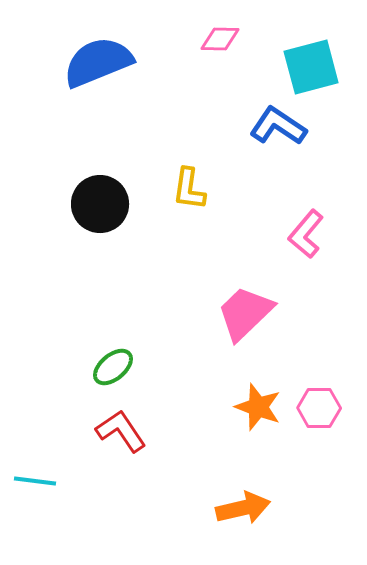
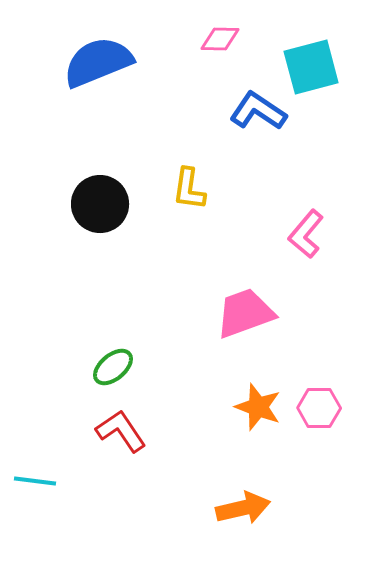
blue L-shape: moved 20 px left, 15 px up
pink trapezoid: rotated 24 degrees clockwise
